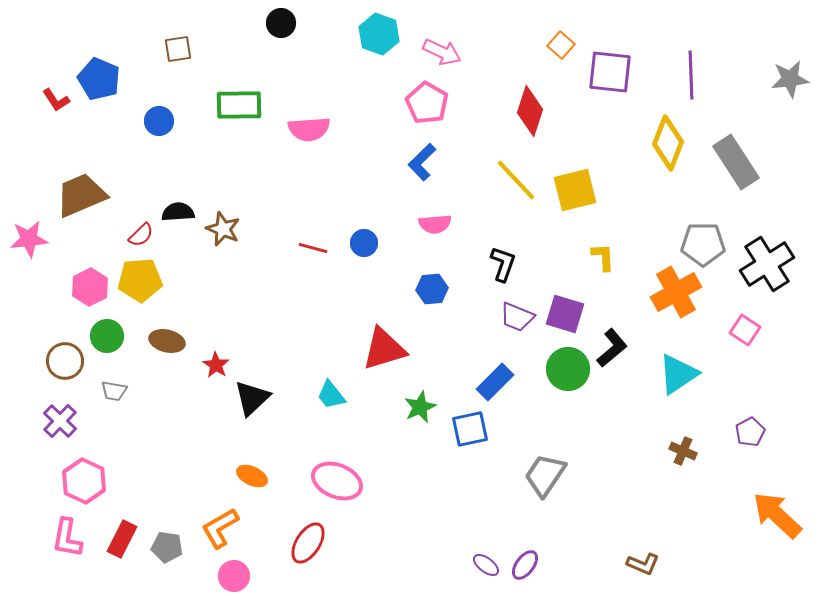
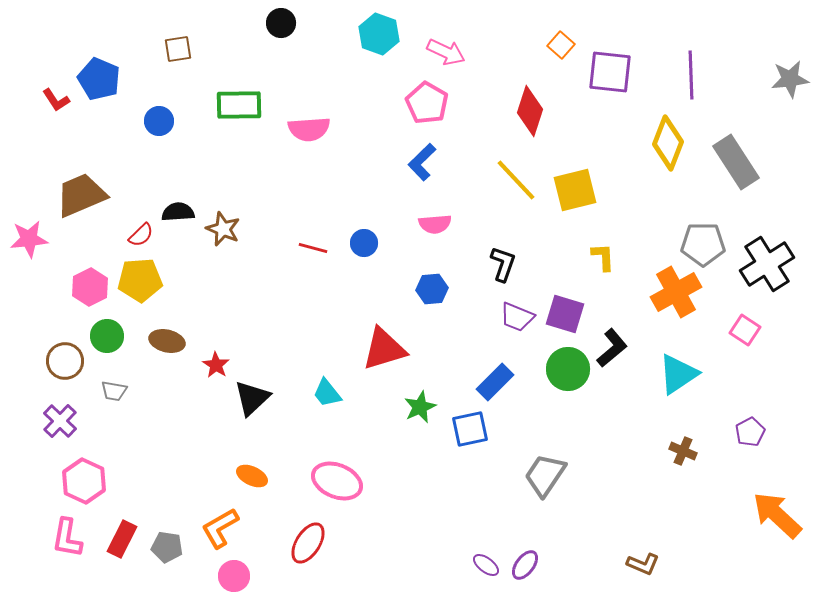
pink arrow at (442, 52): moved 4 px right
cyan trapezoid at (331, 395): moved 4 px left, 2 px up
